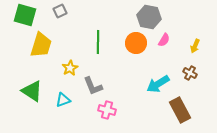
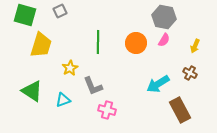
gray hexagon: moved 15 px right
